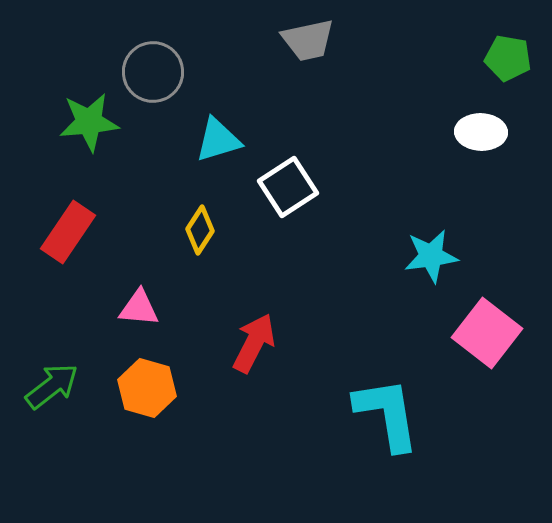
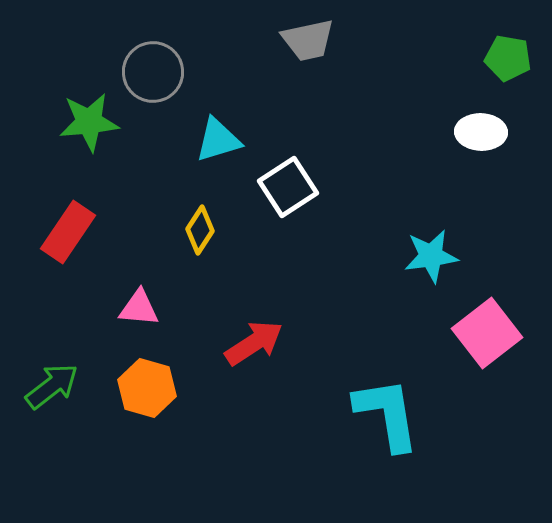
pink square: rotated 14 degrees clockwise
red arrow: rotated 30 degrees clockwise
